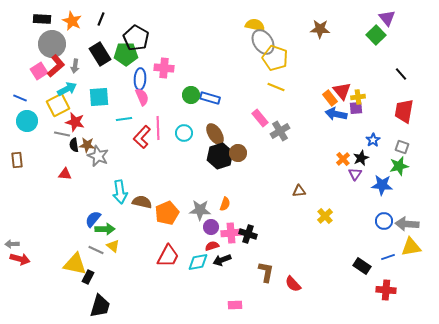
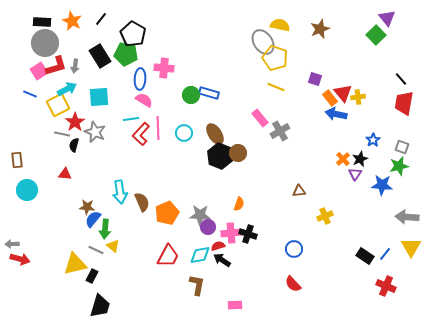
black rectangle at (42, 19): moved 3 px down
black line at (101, 19): rotated 16 degrees clockwise
yellow semicircle at (255, 25): moved 25 px right
brown star at (320, 29): rotated 24 degrees counterclockwise
black pentagon at (136, 38): moved 3 px left, 4 px up
gray circle at (52, 44): moved 7 px left, 1 px up
black rectangle at (100, 54): moved 2 px down
green pentagon at (126, 54): rotated 10 degrees clockwise
red L-shape at (56, 66): rotated 25 degrees clockwise
black line at (401, 74): moved 5 px down
red triangle at (342, 91): moved 1 px right, 2 px down
pink semicircle at (142, 97): moved 2 px right, 3 px down; rotated 36 degrees counterclockwise
blue line at (20, 98): moved 10 px right, 4 px up
blue rectangle at (210, 98): moved 1 px left, 5 px up
purple square at (356, 108): moved 41 px left, 29 px up; rotated 24 degrees clockwise
red trapezoid at (404, 111): moved 8 px up
cyan line at (124, 119): moved 7 px right
cyan circle at (27, 121): moved 69 px down
red star at (75, 122): rotated 24 degrees clockwise
red L-shape at (142, 137): moved 1 px left, 3 px up
black semicircle at (74, 145): rotated 24 degrees clockwise
brown star at (87, 145): moved 62 px down
gray star at (98, 156): moved 3 px left, 24 px up
black hexagon at (220, 156): rotated 20 degrees counterclockwise
black star at (361, 158): moved 1 px left, 1 px down
brown semicircle at (142, 202): rotated 54 degrees clockwise
orange semicircle at (225, 204): moved 14 px right
gray star at (200, 210): moved 5 px down
yellow cross at (325, 216): rotated 21 degrees clockwise
blue circle at (384, 221): moved 90 px left, 28 px down
gray arrow at (407, 224): moved 7 px up
purple circle at (211, 227): moved 3 px left
green arrow at (105, 229): rotated 96 degrees clockwise
red semicircle at (212, 246): moved 6 px right
yellow triangle at (411, 247): rotated 50 degrees counterclockwise
blue line at (388, 257): moved 3 px left, 3 px up; rotated 32 degrees counterclockwise
black arrow at (222, 260): rotated 54 degrees clockwise
cyan diamond at (198, 262): moved 2 px right, 7 px up
yellow triangle at (75, 264): rotated 25 degrees counterclockwise
black rectangle at (362, 266): moved 3 px right, 10 px up
brown L-shape at (266, 272): moved 69 px left, 13 px down
black rectangle at (88, 277): moved 4 px right, 1 px up
red cross at (386, 290): moved 4 px up; rotated 18 degrees clockwise
